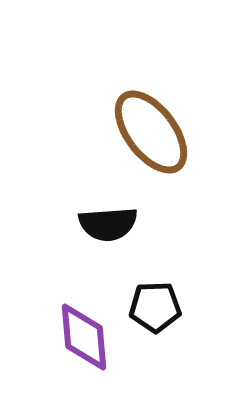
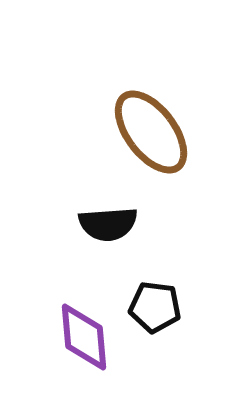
black pentagon: rotated 9 degrees clockwise
